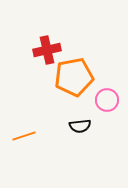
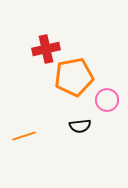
red cross: moved 1 px left, 1 px up
